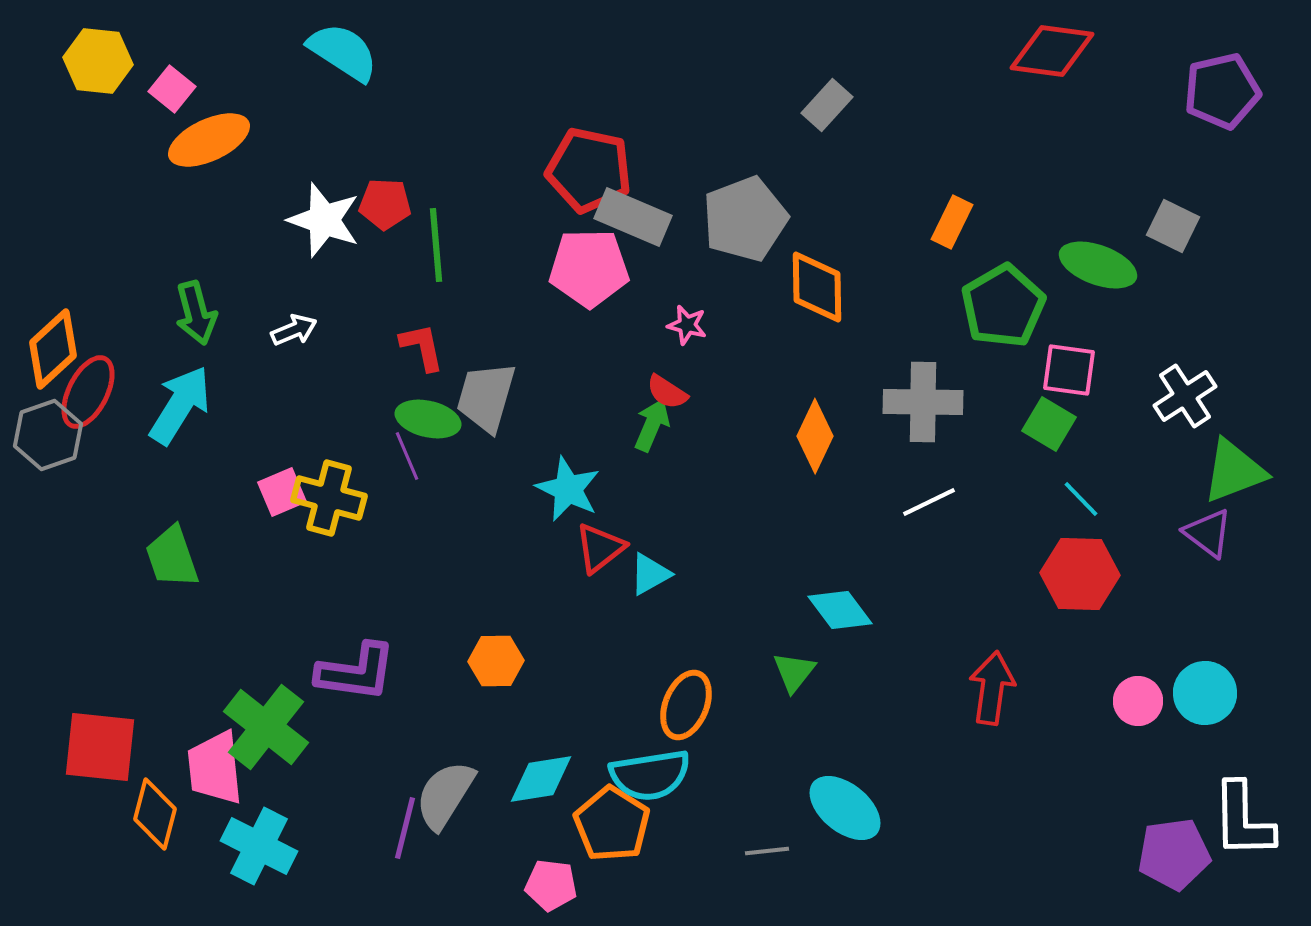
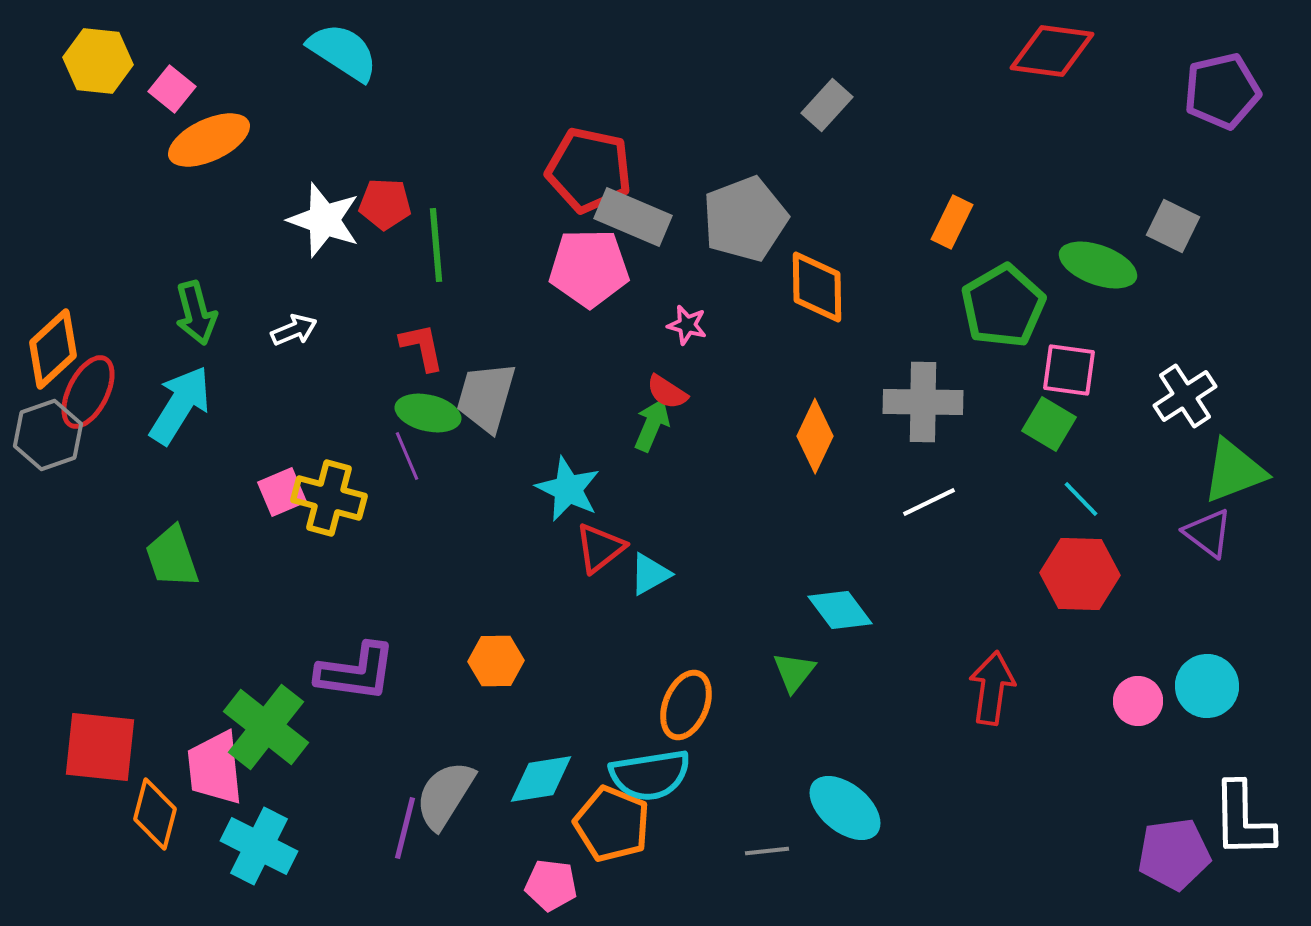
green ellipse at (428, 419): moved 6 px up
cyan circle at (1205, 693): moved 2 px right, 7 px up
orange pentagon at (612, 824): rotated 10 degrees counterclockwise
